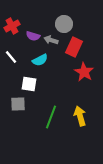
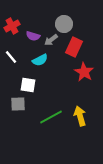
gray arrow: rotated 56 degrees counterclockwise
white square: moved 1 px left, 1 px down
green line: rotated 40 degrees clockwise
